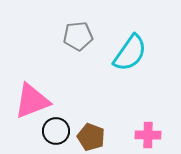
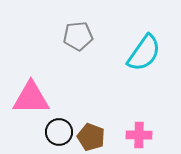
cyan semicircle: moved 14 px right
pink triangle: moved 1 px left, 3 px up; rotated 21 degrees clockwise
black circle: moved 3 px right, 1 px down
pink cross: moved 9 px left
